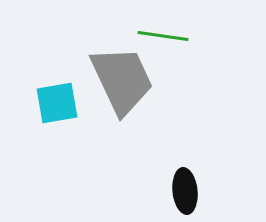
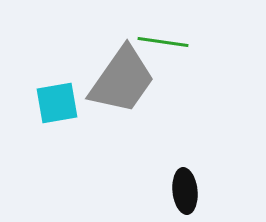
green line: moved 6 px down
gray trapezoid: rotated 60 degrees clockwise
